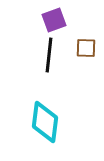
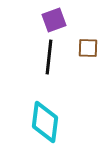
brown square: moved 2 px right
black line: moved 2 px down
